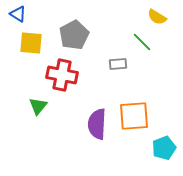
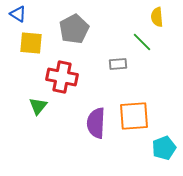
yellow semicircle: rotated 54 degrees clockwise
gray pentagon: moved 6 px up
red cross: moved 2 px down
purple semicircle: moved 1 px left, 1 px up
